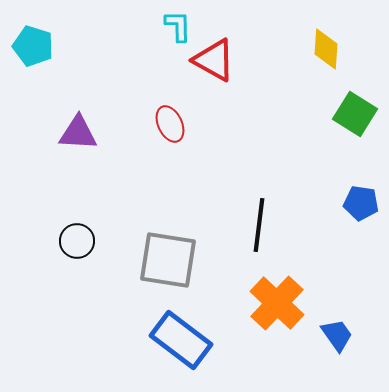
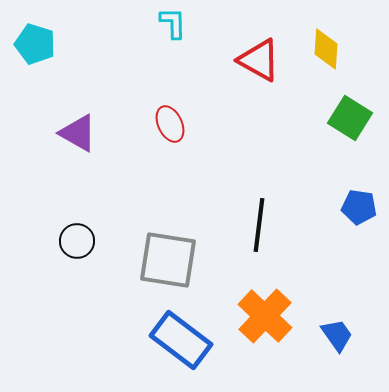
cyan L-shape: moved 5 px left, 3 px up
cyan pentagon: moved 2 px right, 2 px up
red triangle: moved 45 px right
green square: moved 5 px left, 4 px down
purple triangle: rotated 27 degrees clockwise
blue pentagon: moved 2 px left, 4 px down
orange cross: moved 12 px left, 13 px down
